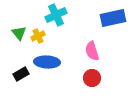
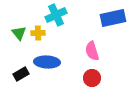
yellow cross: moved 3 px up; rotated 24 degrees clockwise
